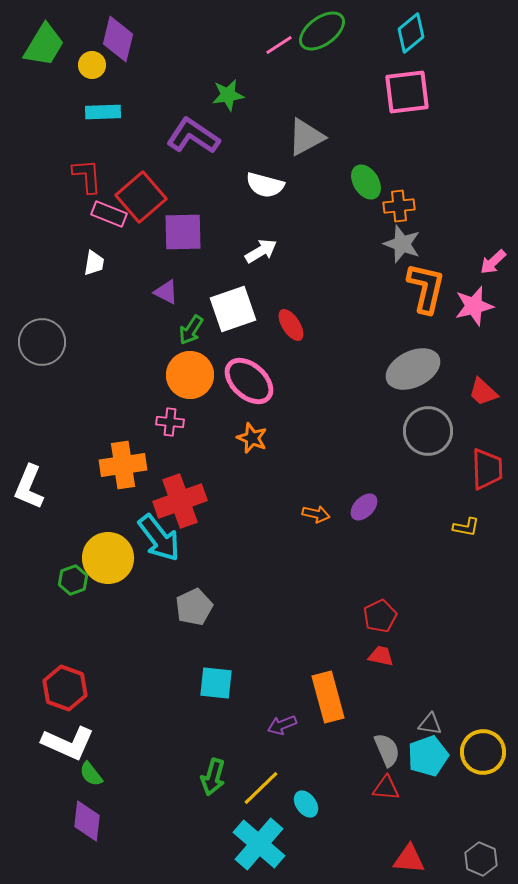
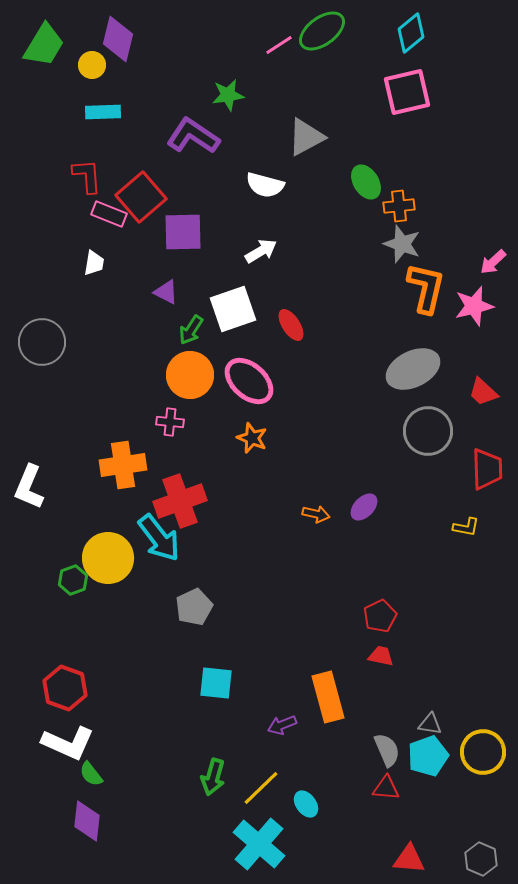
pink square at (407, 92): rotated 6 degrees counterclockwise
